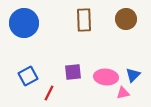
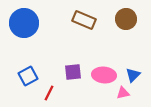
brown rectangle: rotated 65 degrees counterclockwise
pink ellipse: moved 2 px left, 2 px up
